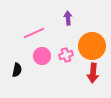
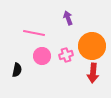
purple arrow: rotated 16 degrees counterclockwise
pink line: rotated 35 degrees clockwise
